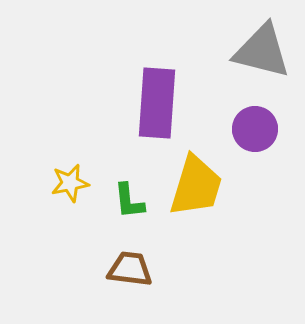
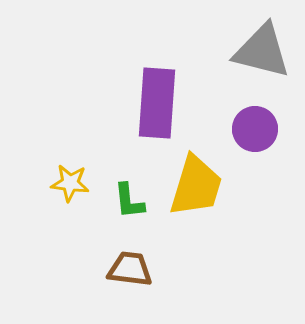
yellow star: rotated 18 degrees clockwise
